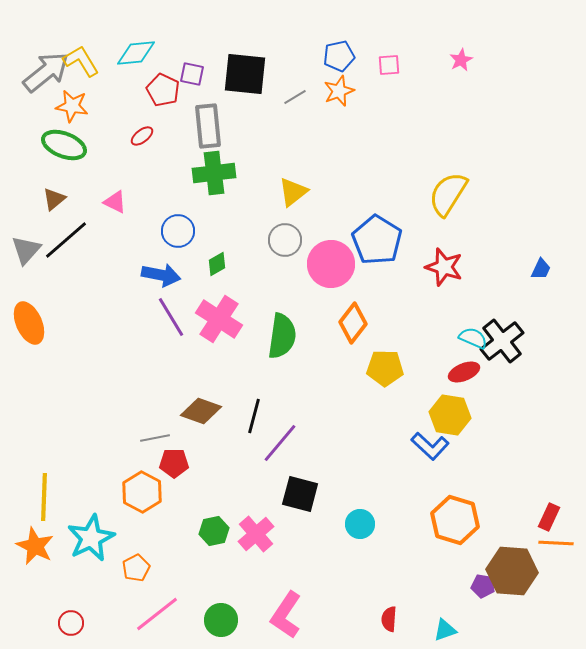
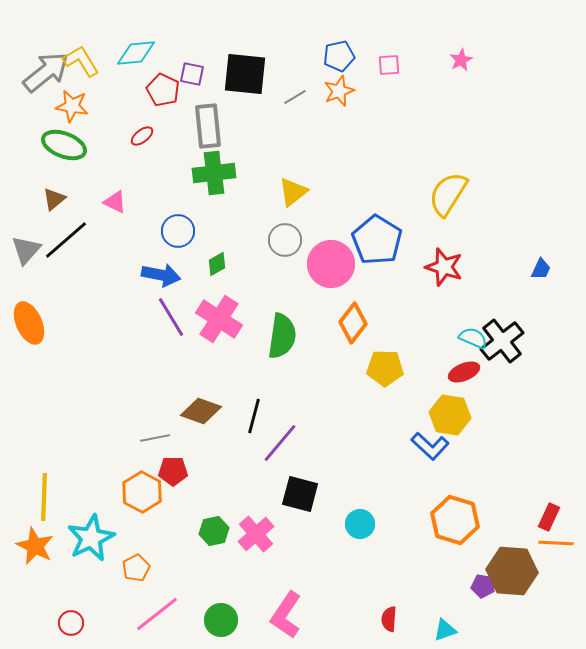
red pentagon at (174, 463): moved 1 px left, 8 px down
